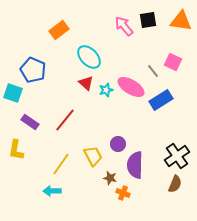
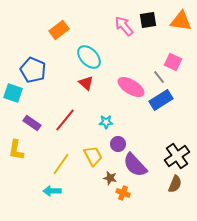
gray line: moved 6 px right, 6 px down
cyan star: moved 32 px down; rotated 16 degrees clockwise
purple rectangle: moved 2 px right, 1 px down
purple semicircle: rotated 44 degrees counterclockwise
